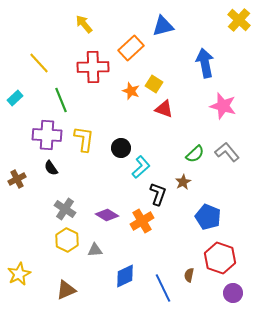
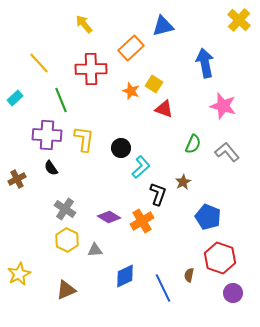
red cross: moved 2 px left, 2 px down
green semicircle: moved 2 px left, 10 px up; rotated 24 degrees counterclockwise
purple diamond: moved 2 px right, 2 px down
